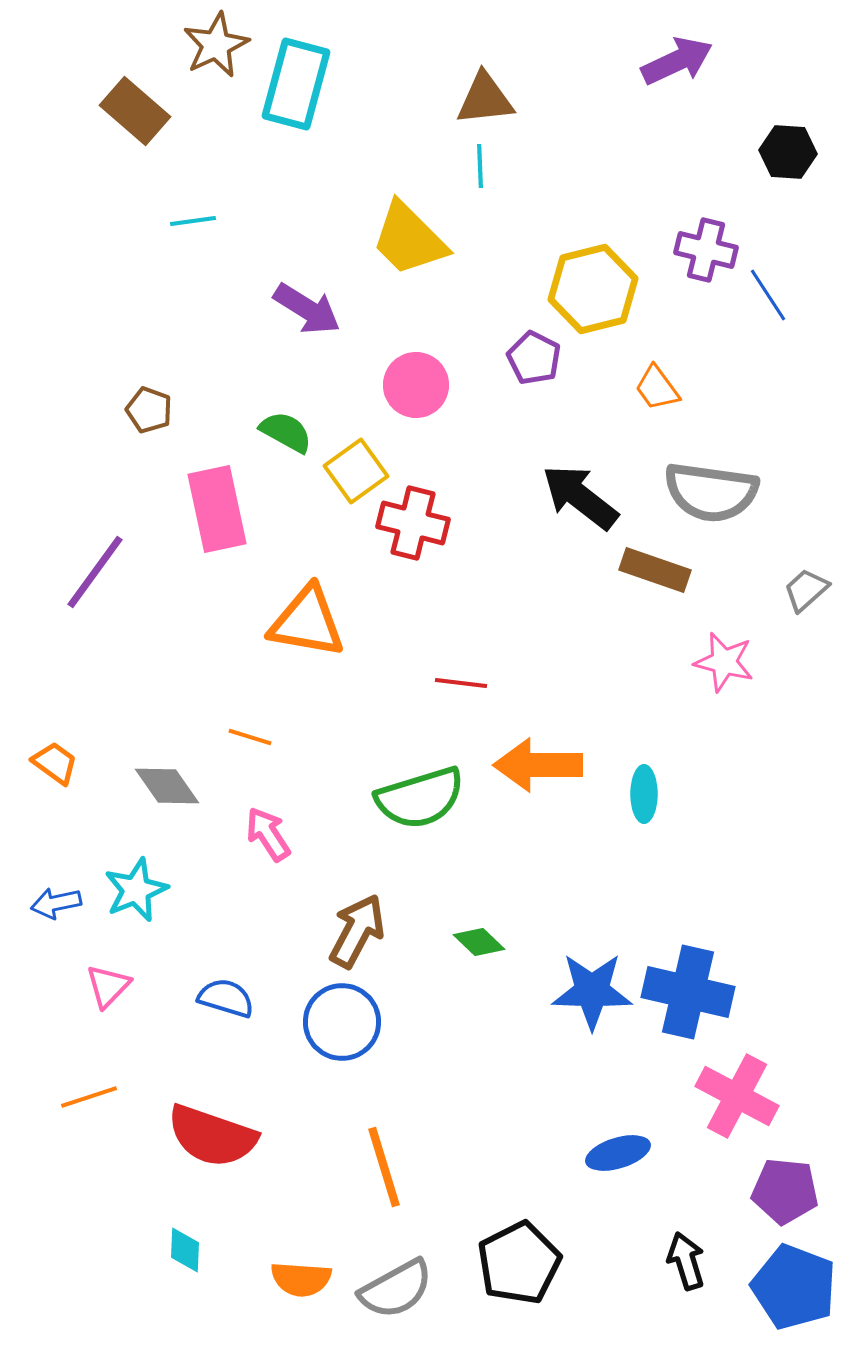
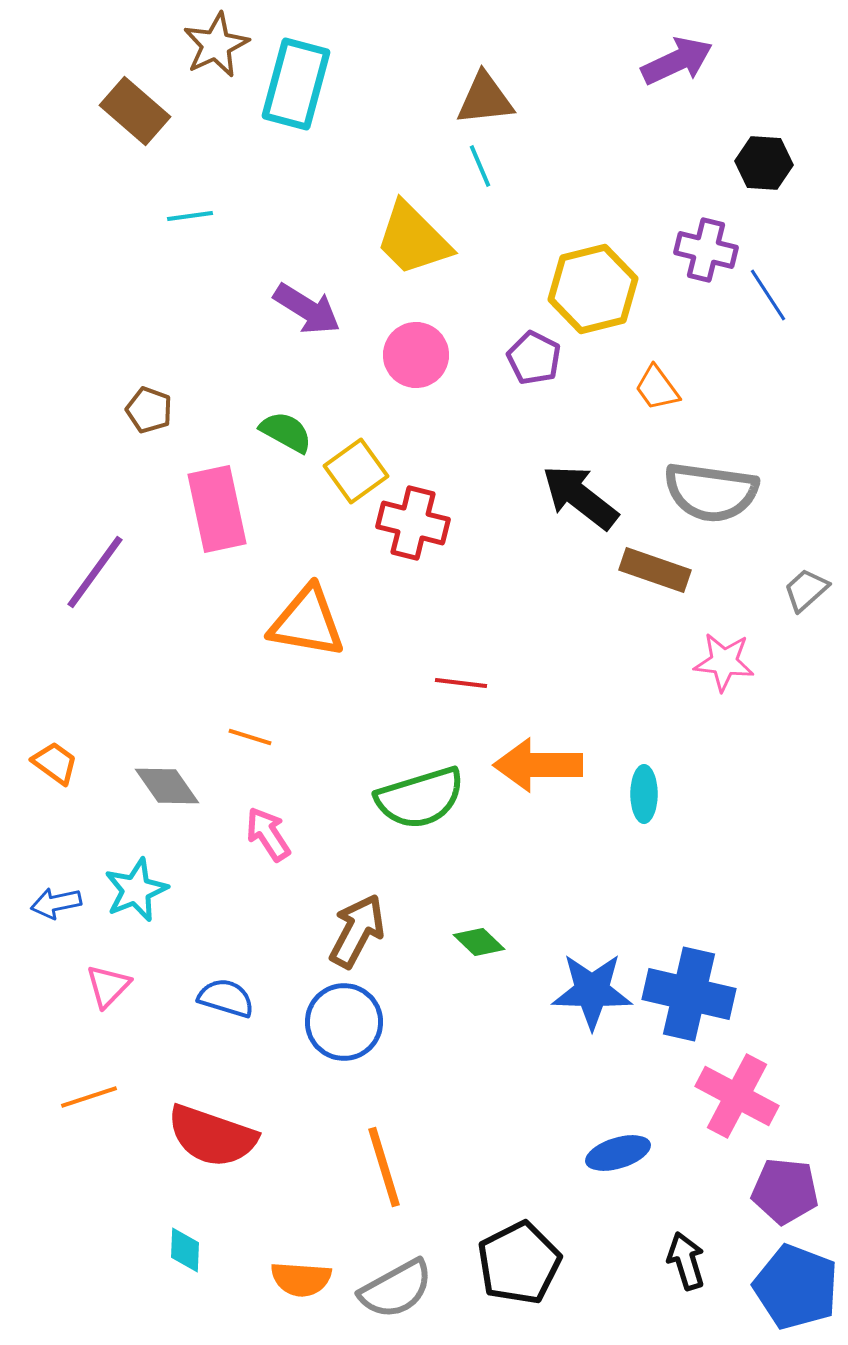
black hexagon at (788, 152): moved 24 px left, 11 px down
cyan line at (480, 166): rotated 21 degrees counterclockwise
cyan line at (193, 221): moved 3 px left, 5 px up
yellow trapezoid at (409, 239): moved 4 px right
pink circle at (416, 385): moved 30 px up
pink star at (724, 662): rotated 8 degrees counterclockwise
blue cross at (688, 992): moved 1 px right, 2 px down
blue circle at (342, 1022): moved 2 px right
blue pentagon at (794, 1287): moved 2 px right
